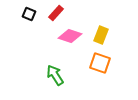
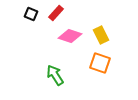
black square: moved 2 px right
yellow rectangle: rotated 48 degrees counterclockwise
